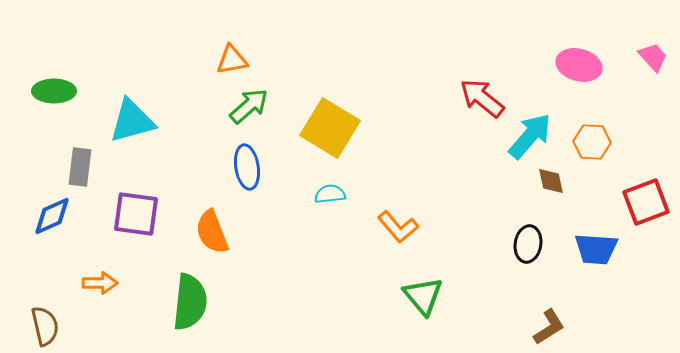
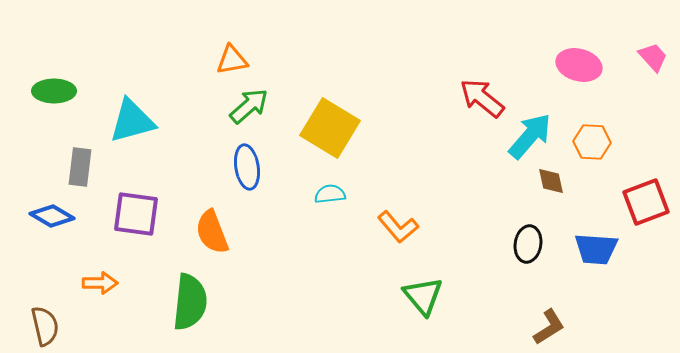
blue diamond: rotated 54 degrees clockwise
